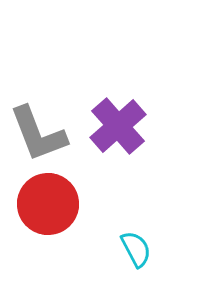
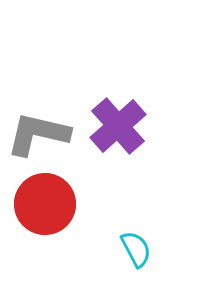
gray L-shape: rotated 124 degrees clockwise
red circle: moved 3 px left
